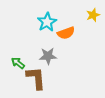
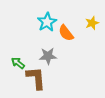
yellow star: moved 1 px left, 8 px down
orange semicircle: rotated 72 degrees clockwise
